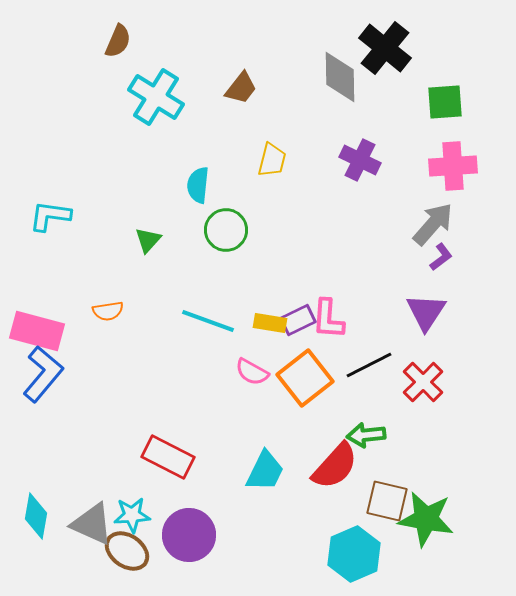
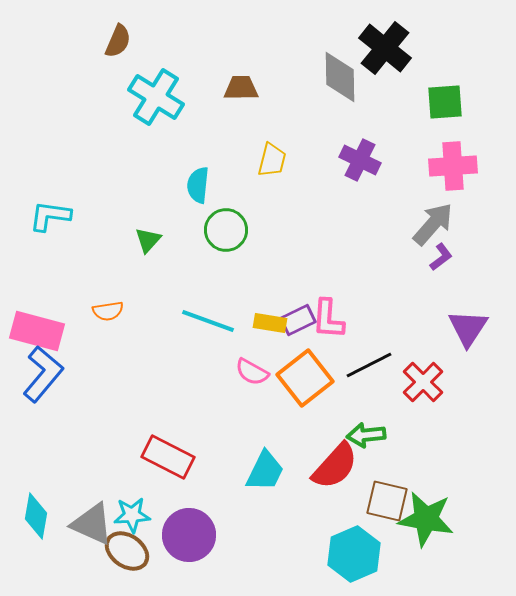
brown trapezoid: rotated 129 degrees counterclockwise
purple triangle: moved 42 px right, 16 px down
